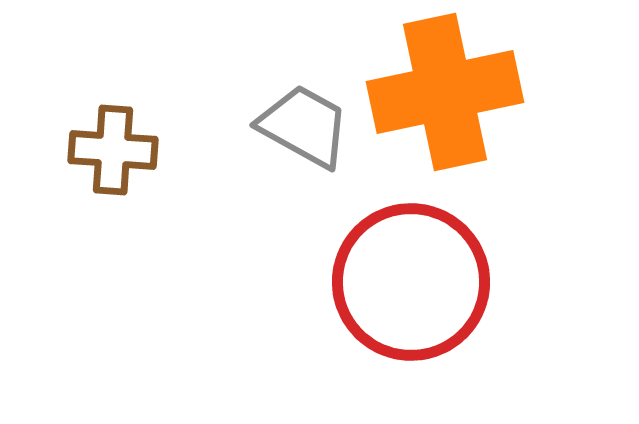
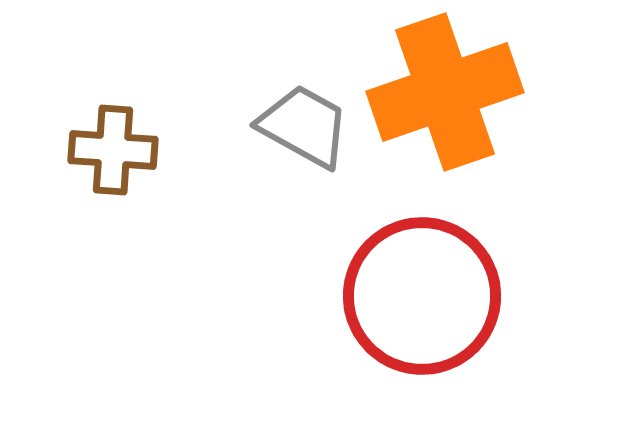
orange cross: rotated 7 degrees counterclockwise
red circle: moved 11 px right, 14 px down
